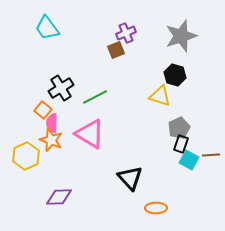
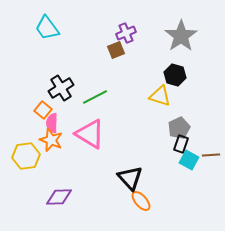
gray star: rotated 16 degrees counterclockwise
yellow hexagon: rotated 16 degrees clockwise
orange ellipse: moved 15 px left, 7 px up; rotated 50 degrees clockwise
